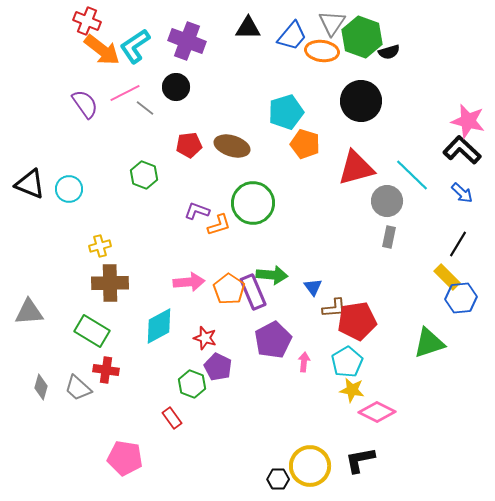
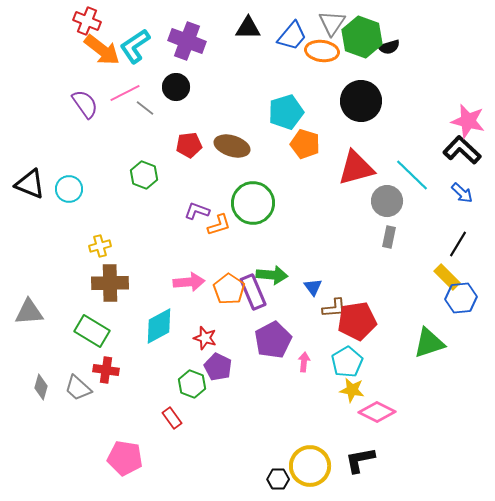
black semicircle at (389, 52): moved 5 px up
